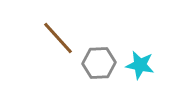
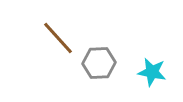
cyan star: moved 12 px right, 7 px down
